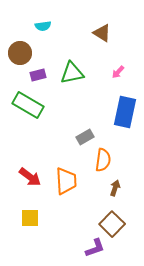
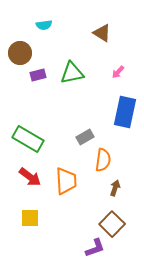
cyan semicircle: moved 1 px right, 1 px up
green rectangle: moved 34 px down
